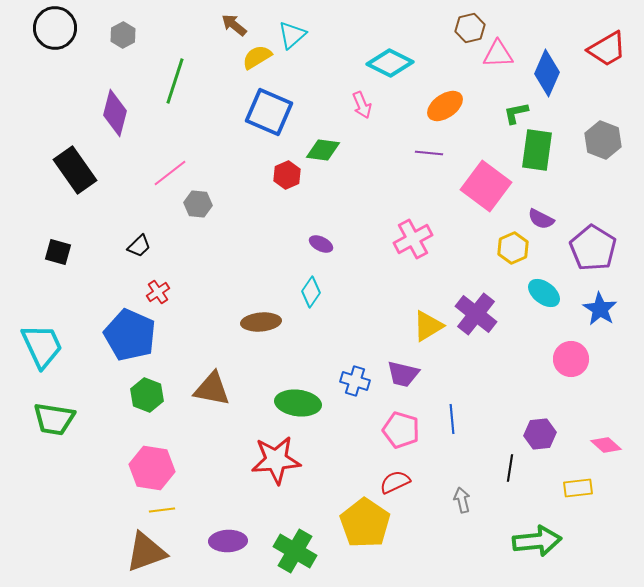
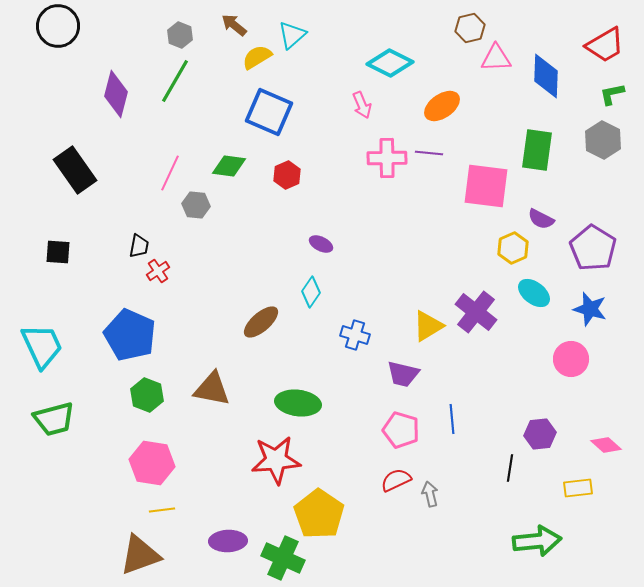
black circle at (55, 28): moved 3 px right, 2 px up
gray hexagon at (123, 35): moved 57 px right; rotated 10 degrees counterclockwise
red trapezoid at (607, 49): moved 2 px left, 4 px up
pink triangle at (498, 54): moved 2 px left, 4 px down
blue diamond at (547, 73): moved 1 px left, 3 px down; rotated 21 degrees counterclockwise
green line at (175, 81): rotated 12 degrees clockwise
orange ellipse at (445, 106): moved 3 px left
purple diamond at (115, 113): moved 1 px right, 19 px up
green L-shape at (516, 113): moved 96 px right, 19 px up
gray hexagon at (603, 140): rotated 6 degrees clockwise
green diamond at (323, 150): moved 94 px left, 16 px down
pink line at (170, 173): rotated 27 degrees counterclockwise
pink square at (486, 186): rotated 30 degrees counterclockwise
gray hexagon at (198, 204): moved 2 px left, 1 px down
pink cross at (413, 239): moved 26 px left, 81 px up; rotated 27 degrees clockwise
black trapezoid at (139, 246): rotated 35 degrees counterclockwise
black square at (58, 252): rotated 12 degrees counterclockwise
red cross at (158, 292): moved 21 px up
cyan ellipse at (544, 293): moved 10 px left
blue star at (600, 309): moved 10 px left; rotated 16 degrees counterclockwise
purple cross at (476, 314): moved 2 px up
brown ellipse at (261, 322): rotated 36 degrees counterclockwise
blue cross at (355, 381): moved 46 px up
green trapezoid at (54, 419): rotated 24 degrees counterclockwise
pink hexagon at (152, 468): moved 5 px up
red semicircle at (395, 482): moved 1 px right, 2 px up
gray arrow at (462, 500): moved 32 px left, 6 px up
yellow pentagon at (365, 523): moved 46 px left, 9 px up
green cross at (295, 551): moved 12 px left, 7 px down; rotated 6 degrees counterclockwise
brown triangle at (146, 552): moved 6 px left, 3 px down
